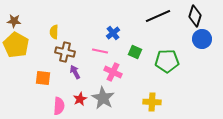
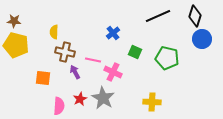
yellow pentagon: rotated 15 degrees counterclockwise
pink line: moved 7 px left, 9 px down
green pentagon: moved 3 px up; rotated 15 degrees clockwise
